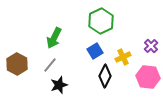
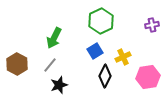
purple cross: moved 1 px right, 21 px up; rotated 32 degrees clockwise
pink hexagon: rotated 15 degrees counterclockwise
